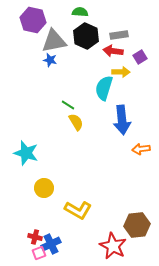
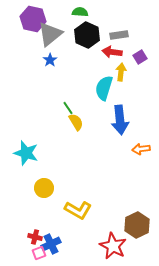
purple hexagon: moved 1 px up
black hexagon: moved 1 px right, 1 px up
gray triangle: moved 4 px left, 7 px up; rotated 28 degrees counterclockwise
red arrow: moved 1 px left, 1 px down
blue star: rotated 24 degrees clockwise
yellow arrow: rotated 84 degrees counterclockwise
green line: moved 3 px down; rotated 24 degrees clockwise
blue arrow: moved 2 px left
brown hexagon: rotated 20 degrees counterclockwise
